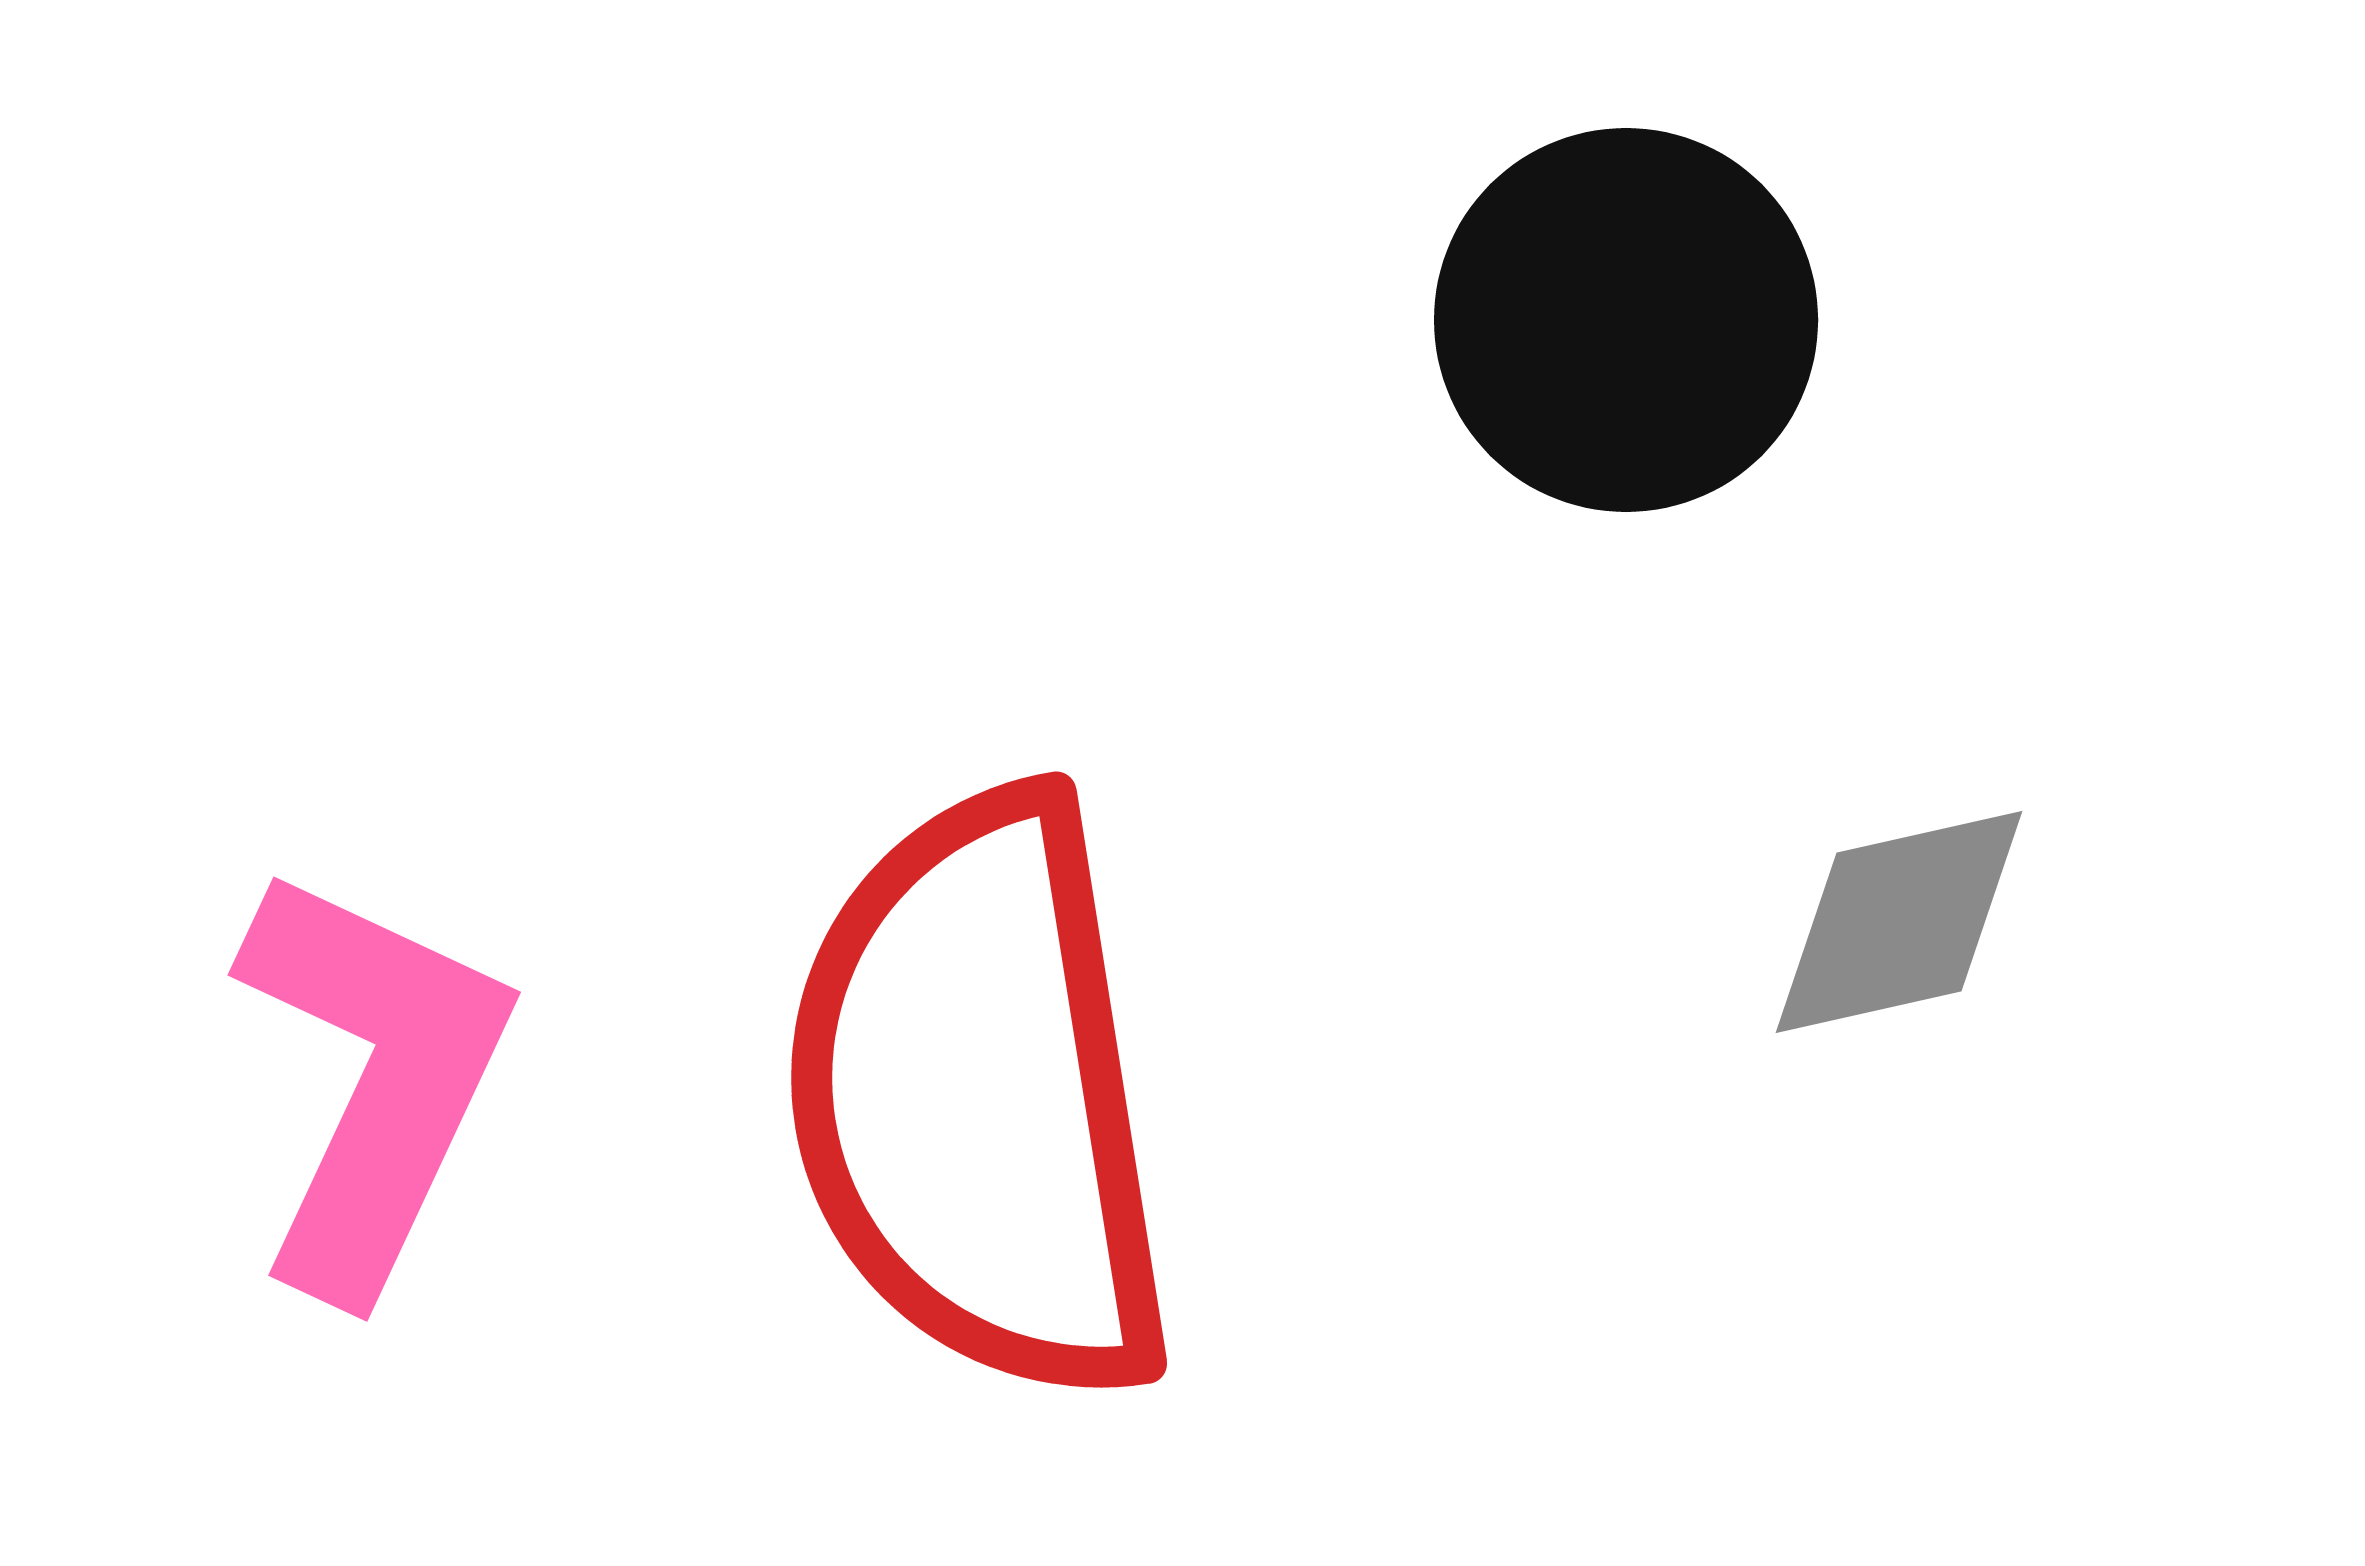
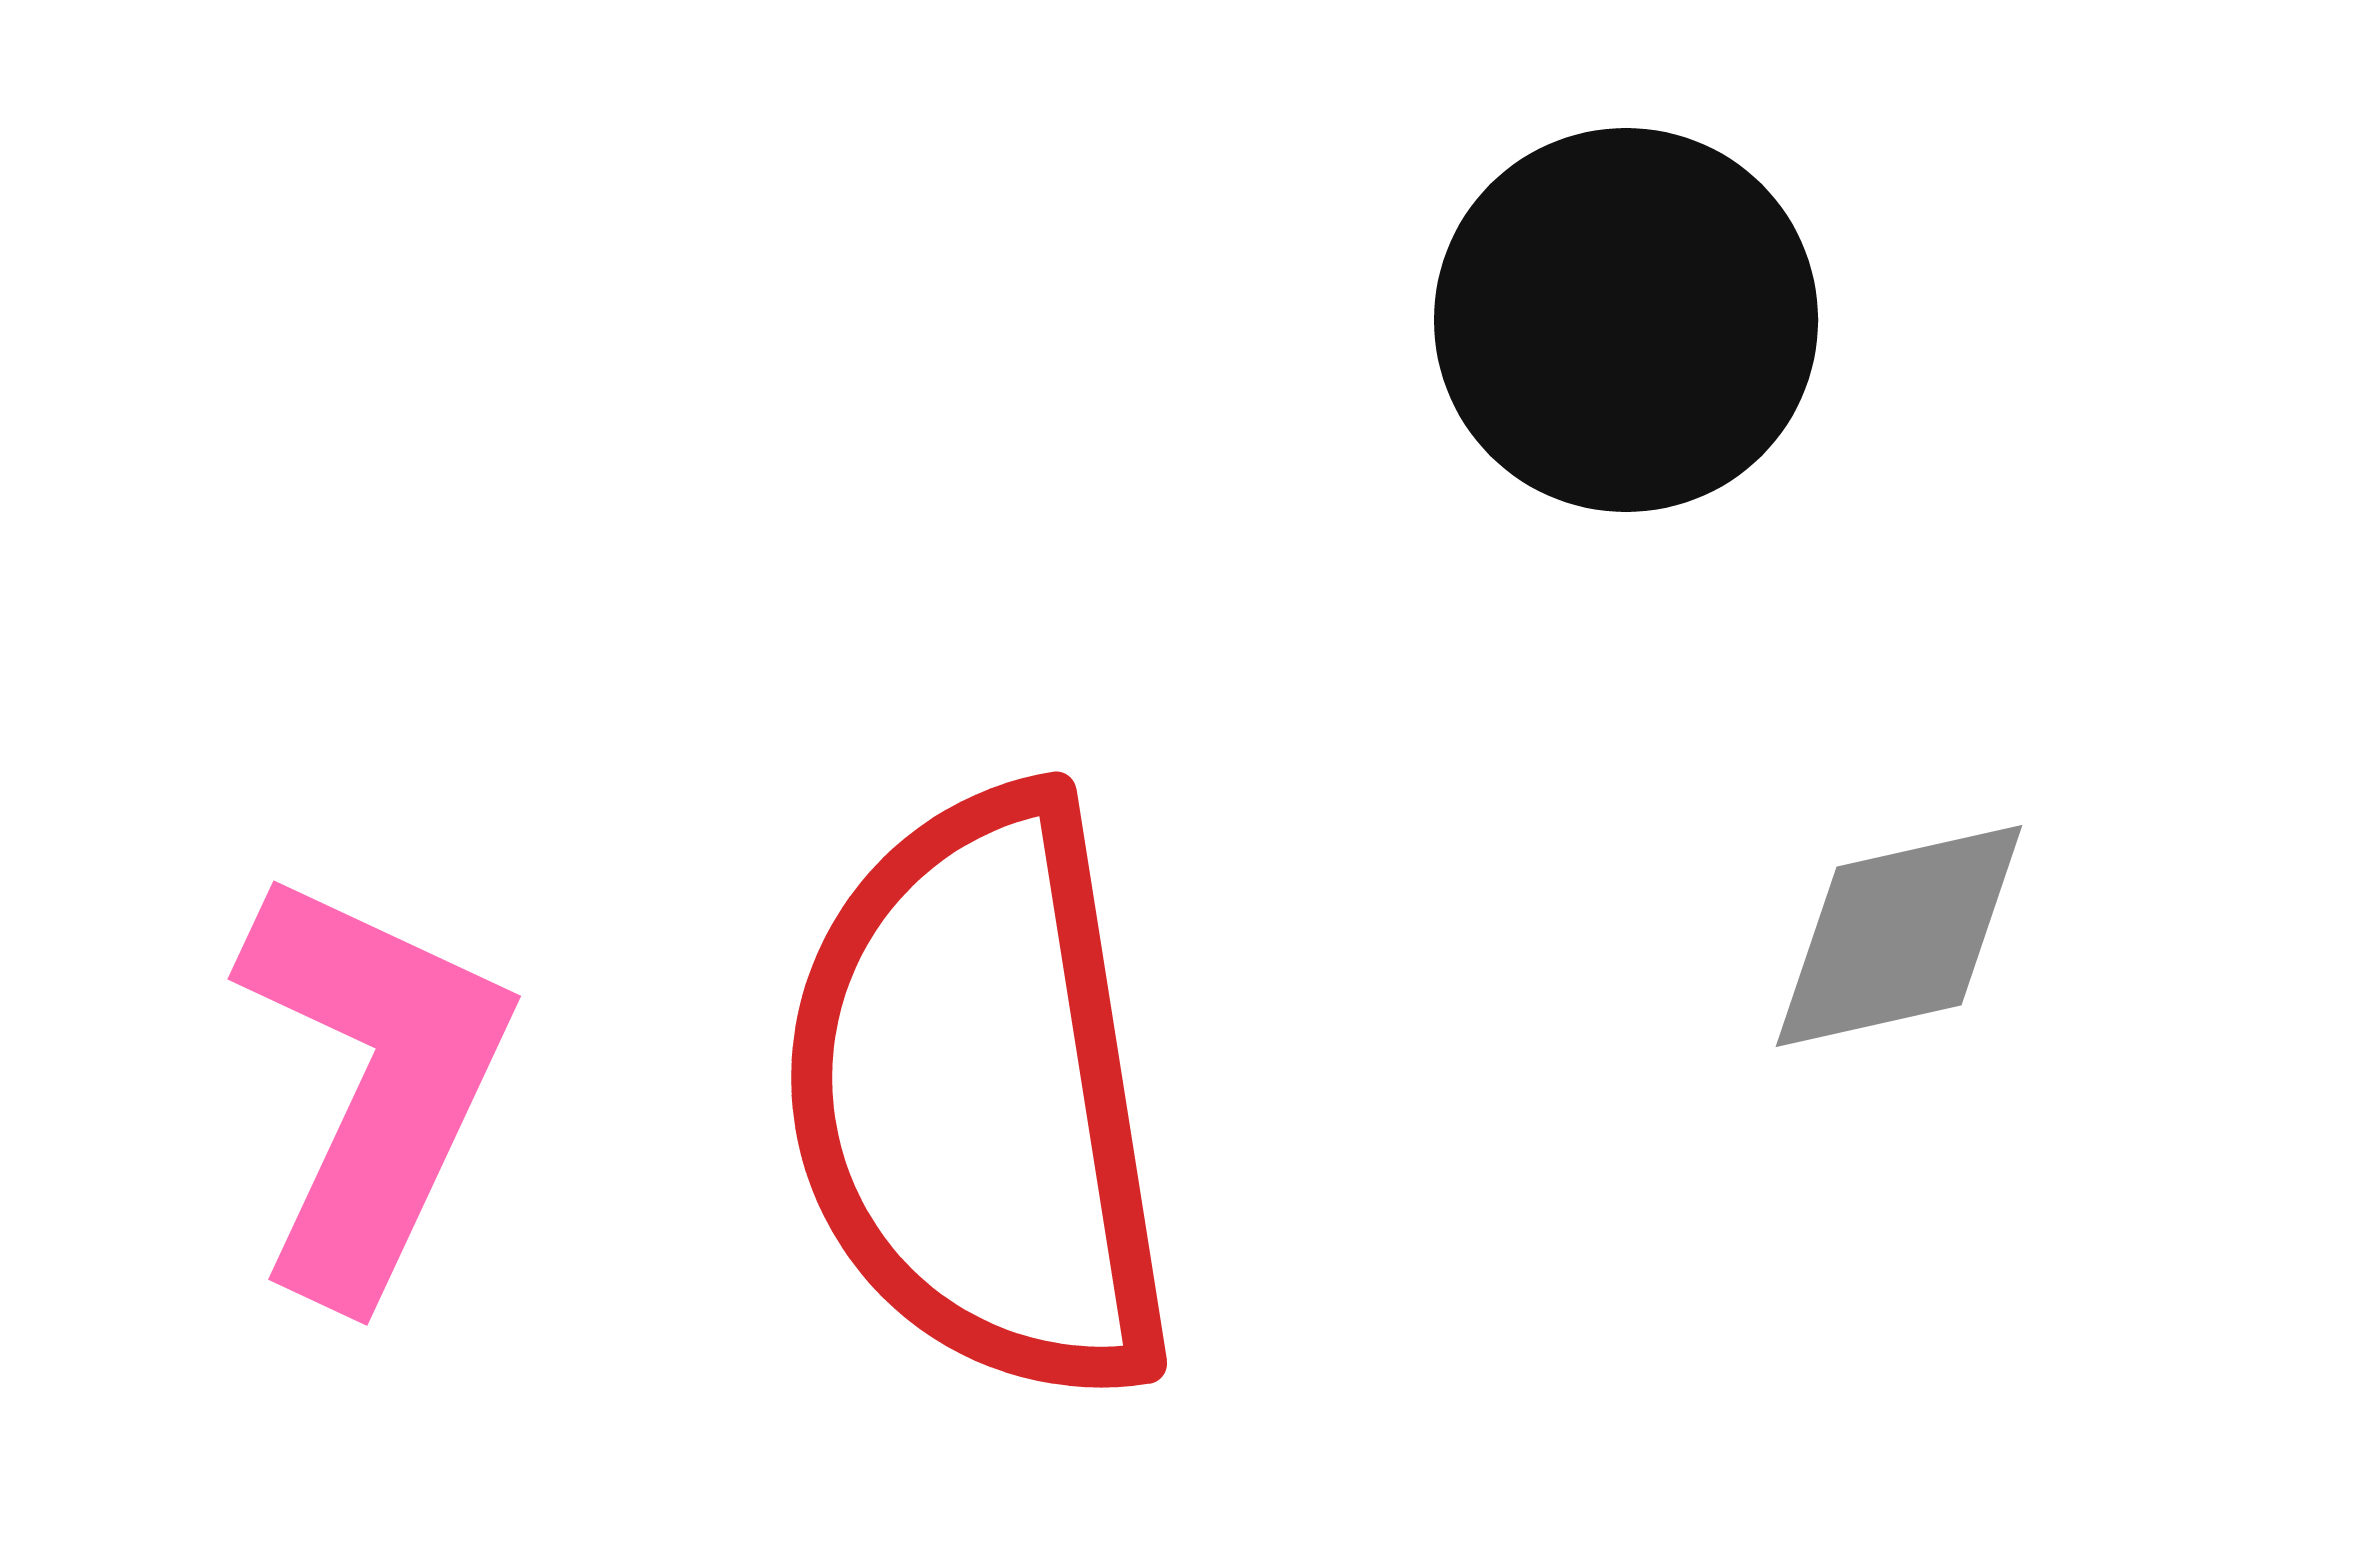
gray diamond: moved 14 px down
pink L-shape: moved 4 px down
